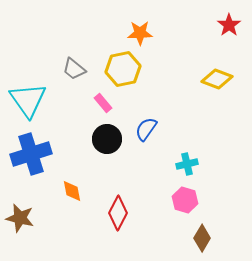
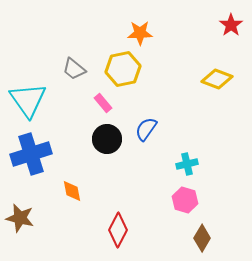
red star: moved 2 px right
red diamond: moved 17 px down
